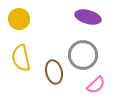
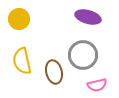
yellow semicircle: moved 1 px right, 3 px down
pink semicircle: moved 1 px right; rotated 30 degrees clockwise
